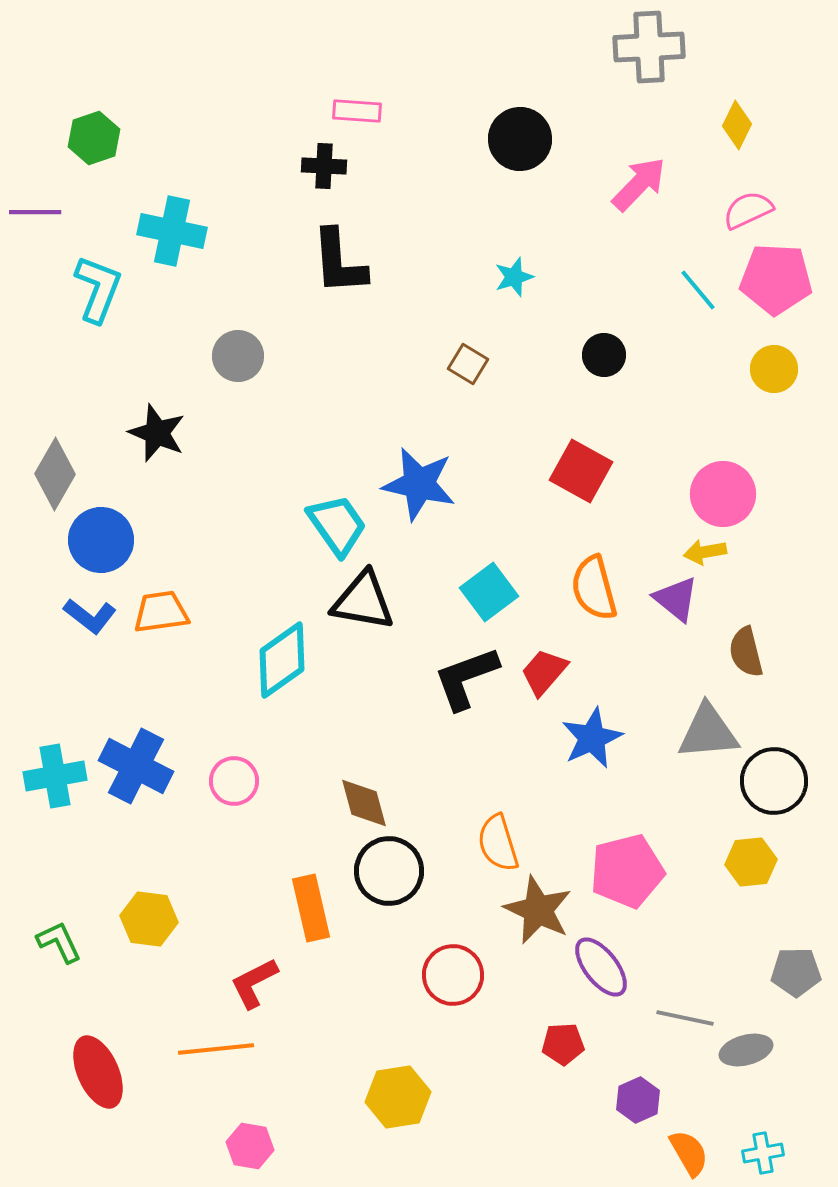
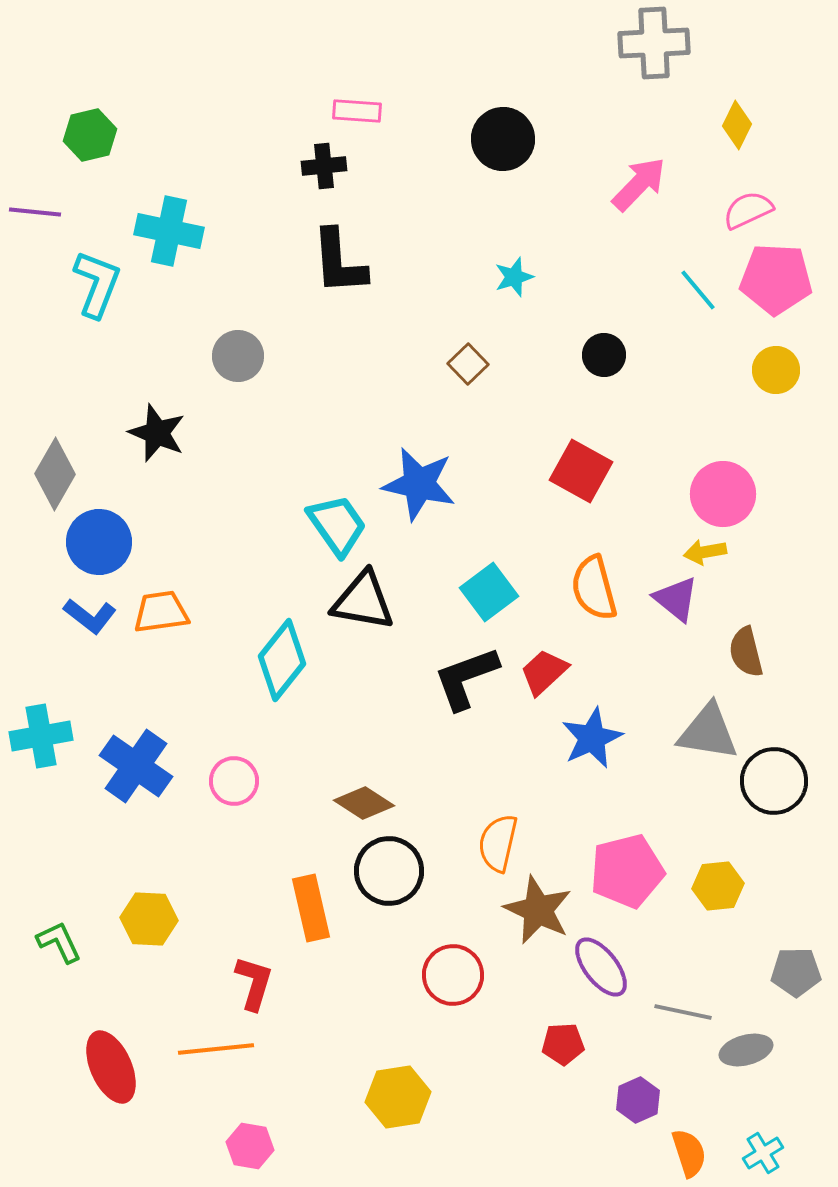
gray cross at (649, 47): moved 5 px right, 4 px up
green hexagon at (94, 138): moved 4 px left, 3 px up; rotated 6 degrees clockwise
black circle at (520, 139): moved 17 px left
black cross at (324, 166): rotated 9 degrees counterclockwise
purple line at (35, 212): rotated 6 degrees clockwise
cyan cross at (172, 231): moved 3 px left
cyan L-shape at (98, 289): moved 1 px left, 5 px up
brown square at (468, 364): rotated 15 degrees clockwise
yellow circle at (774, 369): moved 2 px right, 1 px down
blue circle at (101, 540): moved 2 px left, 2 px down
cyan diamond at (282, 660): rotated 16 degrees counterclockwise
red trapezoid at (544, 672): rotated 6 degrees clockwise
gray triangle at (708, 732): rotated 14 degrees clockwise
blue cross at (136, 766): rotated 8 degrees clockwise
cyan cross at (55, 776): moved 14 px left, 40 px up
brown diamond at (364, 803): rotated 42 degrees counterclockwise
orange semicircle at (498, 843): rotated 30 degrees clockwise
yellow hexagon at (751, 862): moved 33 px left, 24 px down
yellow hexagon at (149, 919): rotated 4 degrees counterclockwise
red L-shape at (254, 983): rotated 134 degrees clockwise
gray line at (685, 1018): moved 2 px left, 6 px up
red ellipse at (98, 1072): moved 13 px right, 5 px up
orange semicircle at (689, 1153): rotated 12 degrees clockwise
cyan cross at (763, 1153): rotated 21 degrees counterclockwise
